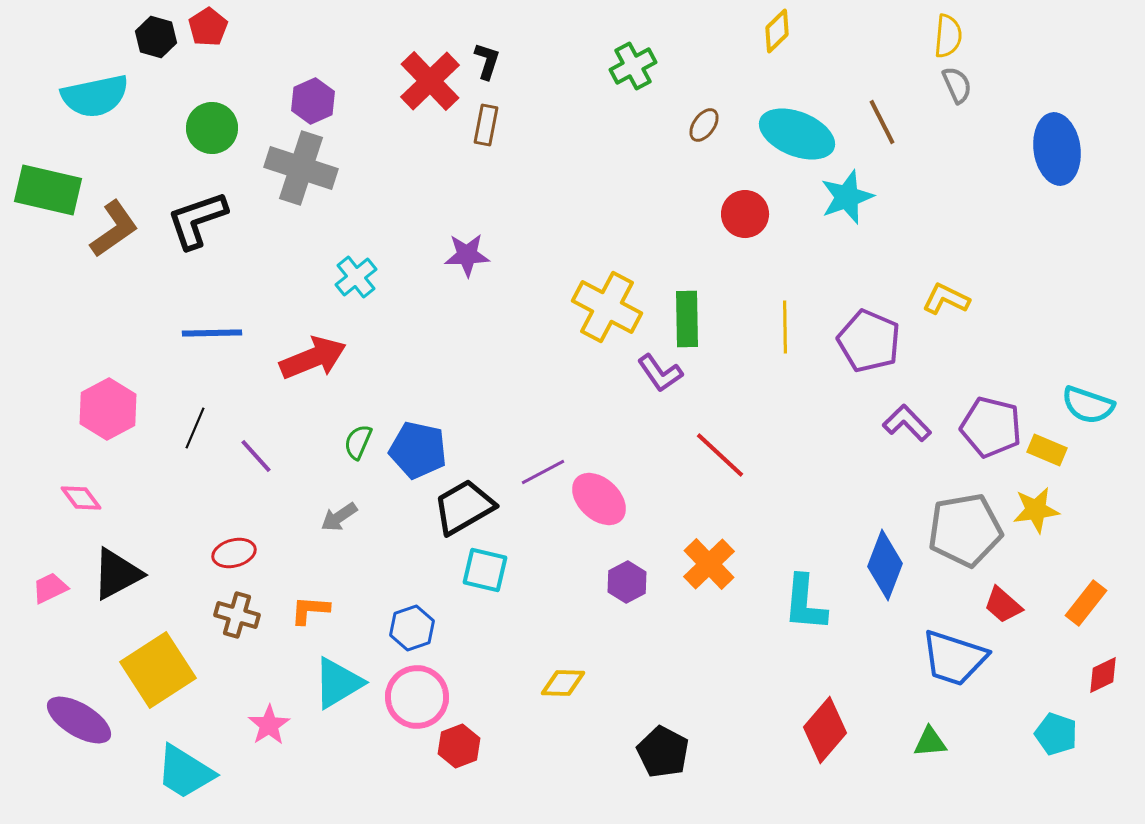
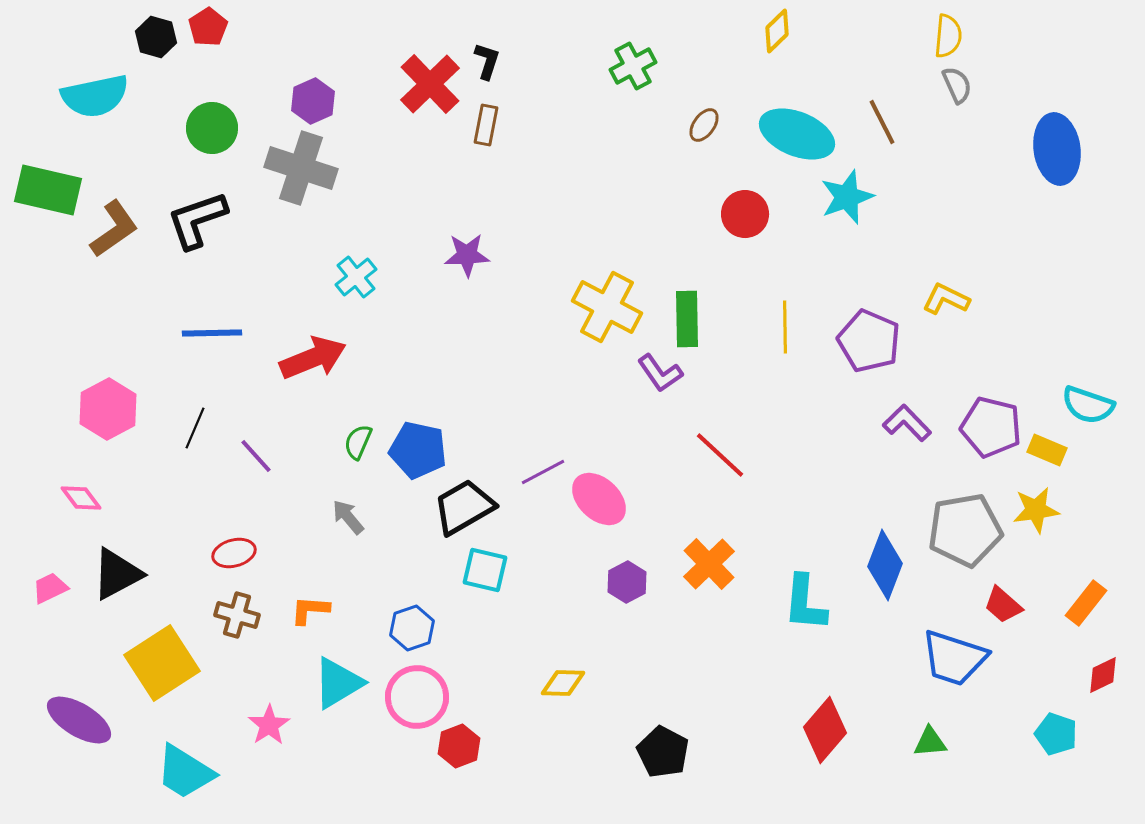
red cross at (430, 81): moved 3 px down
gray arrow at (339, 517): moved 9 px right; rotated 84 degrees clockwise
yellow square at (158, 670): moved 4 px right, 7 px up
